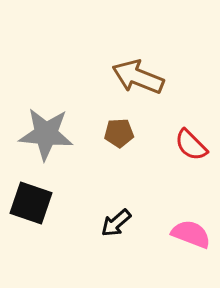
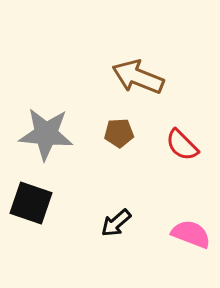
red semicircle: moved 9 px left
